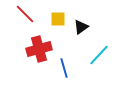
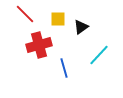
red cross: moved 4 px up
